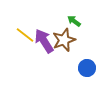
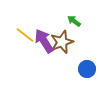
brown star: moved 2 px left, 2 px down
blue circle: moved 1 px down
